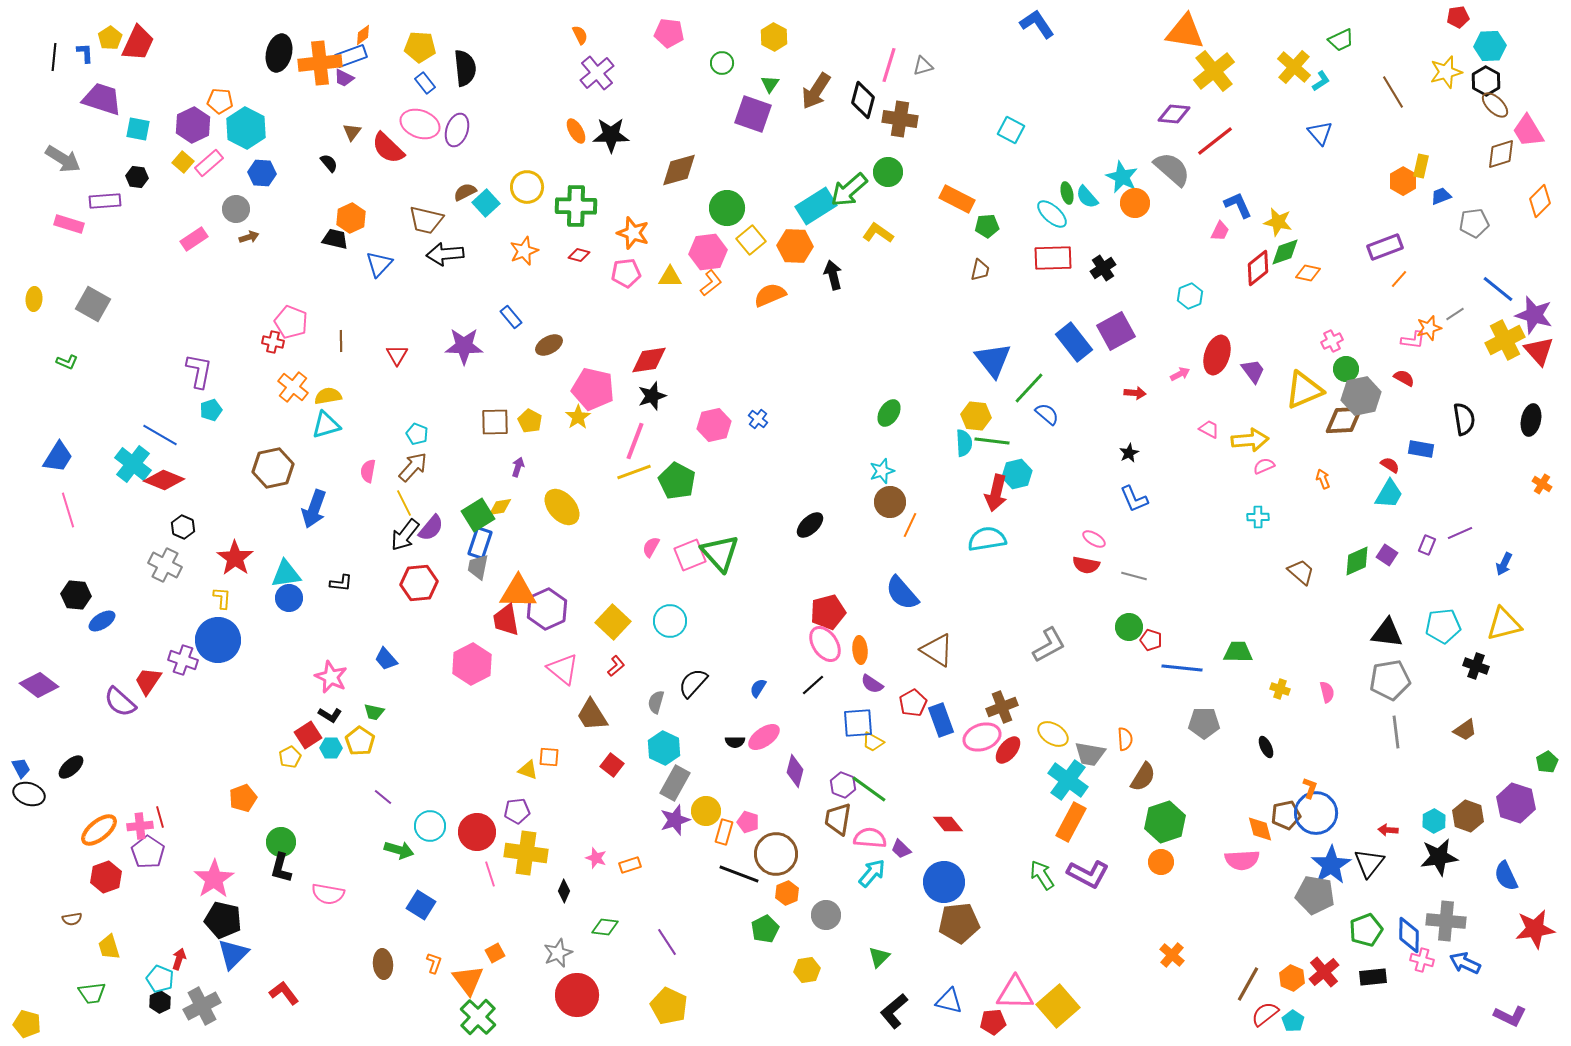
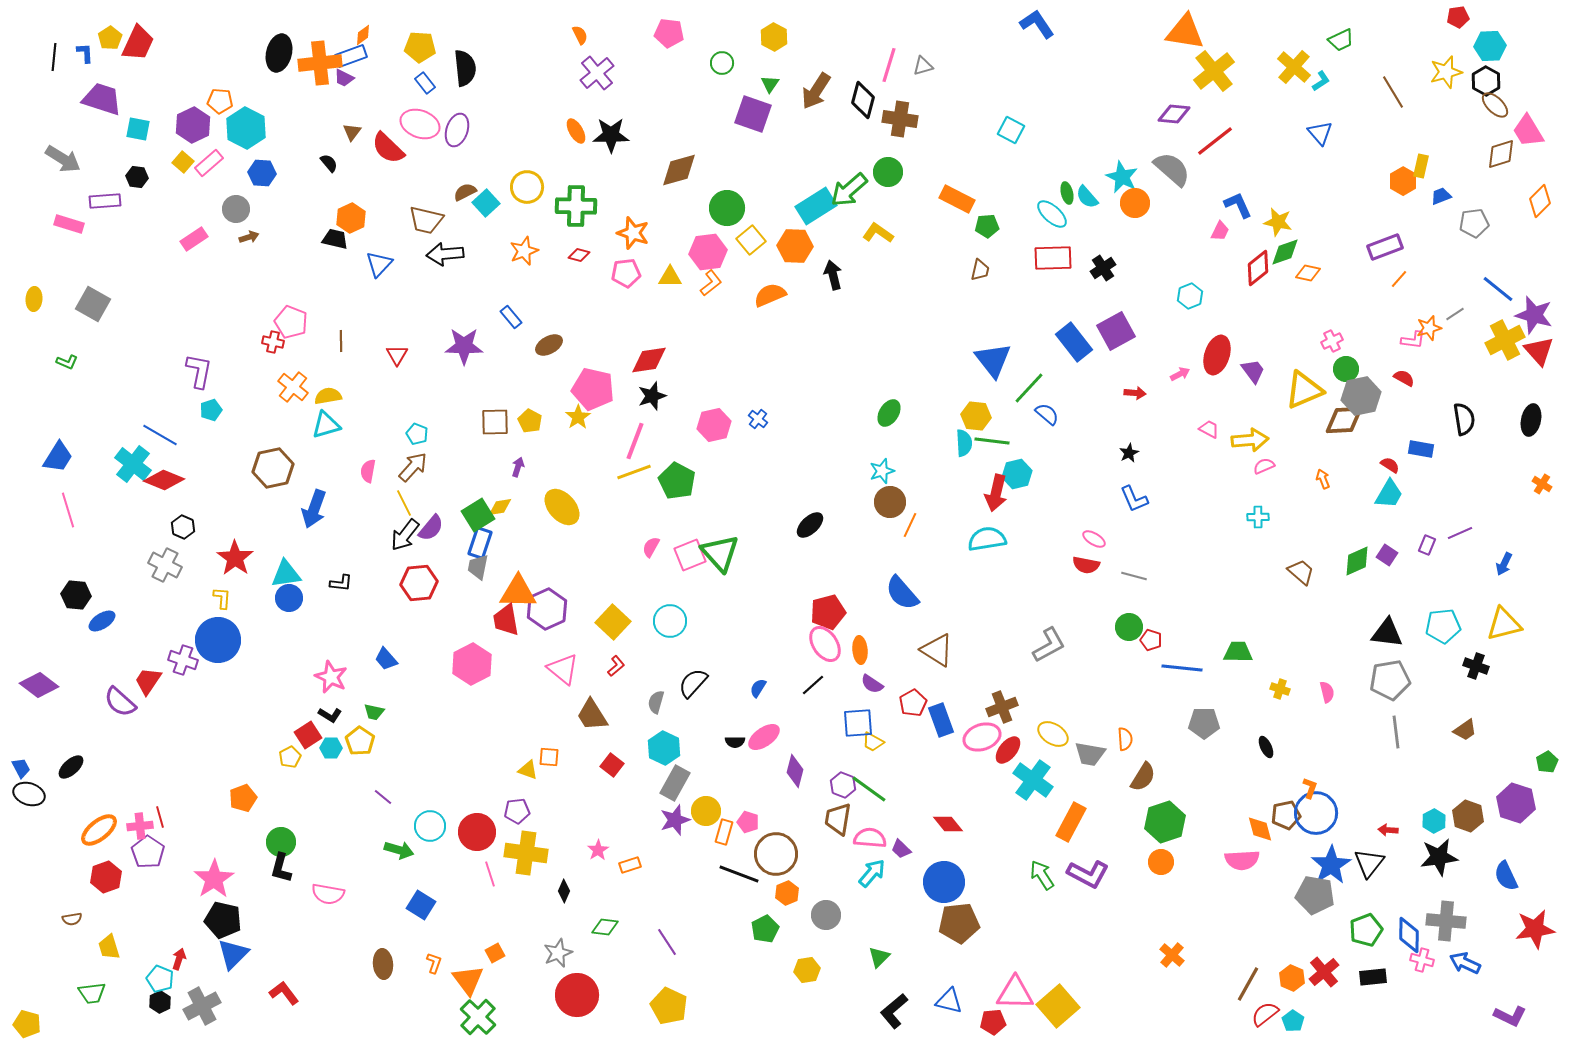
cyan cross at (1068, 780): moved 35 px left
pink star at (596, 858): moved 2 px right, 8 px up; rotated 20 degrees clockwise
